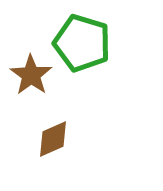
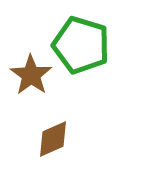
green pentagon: moved 1 px left, 2 px down
